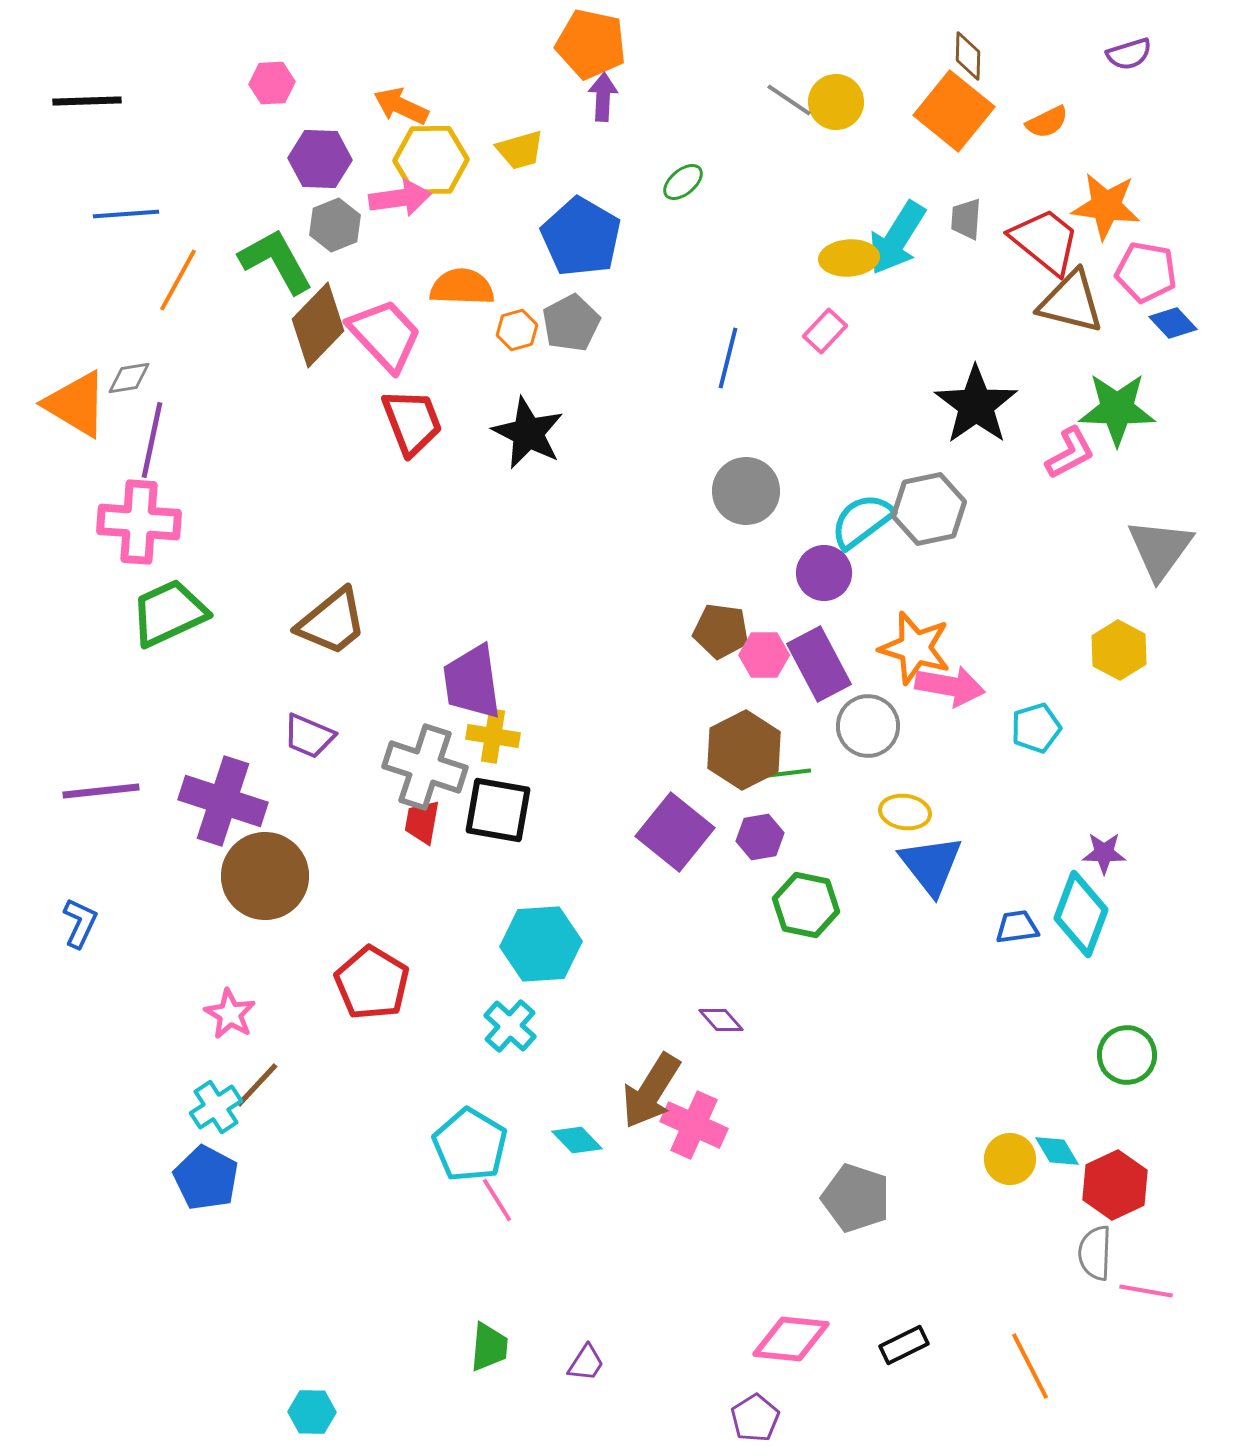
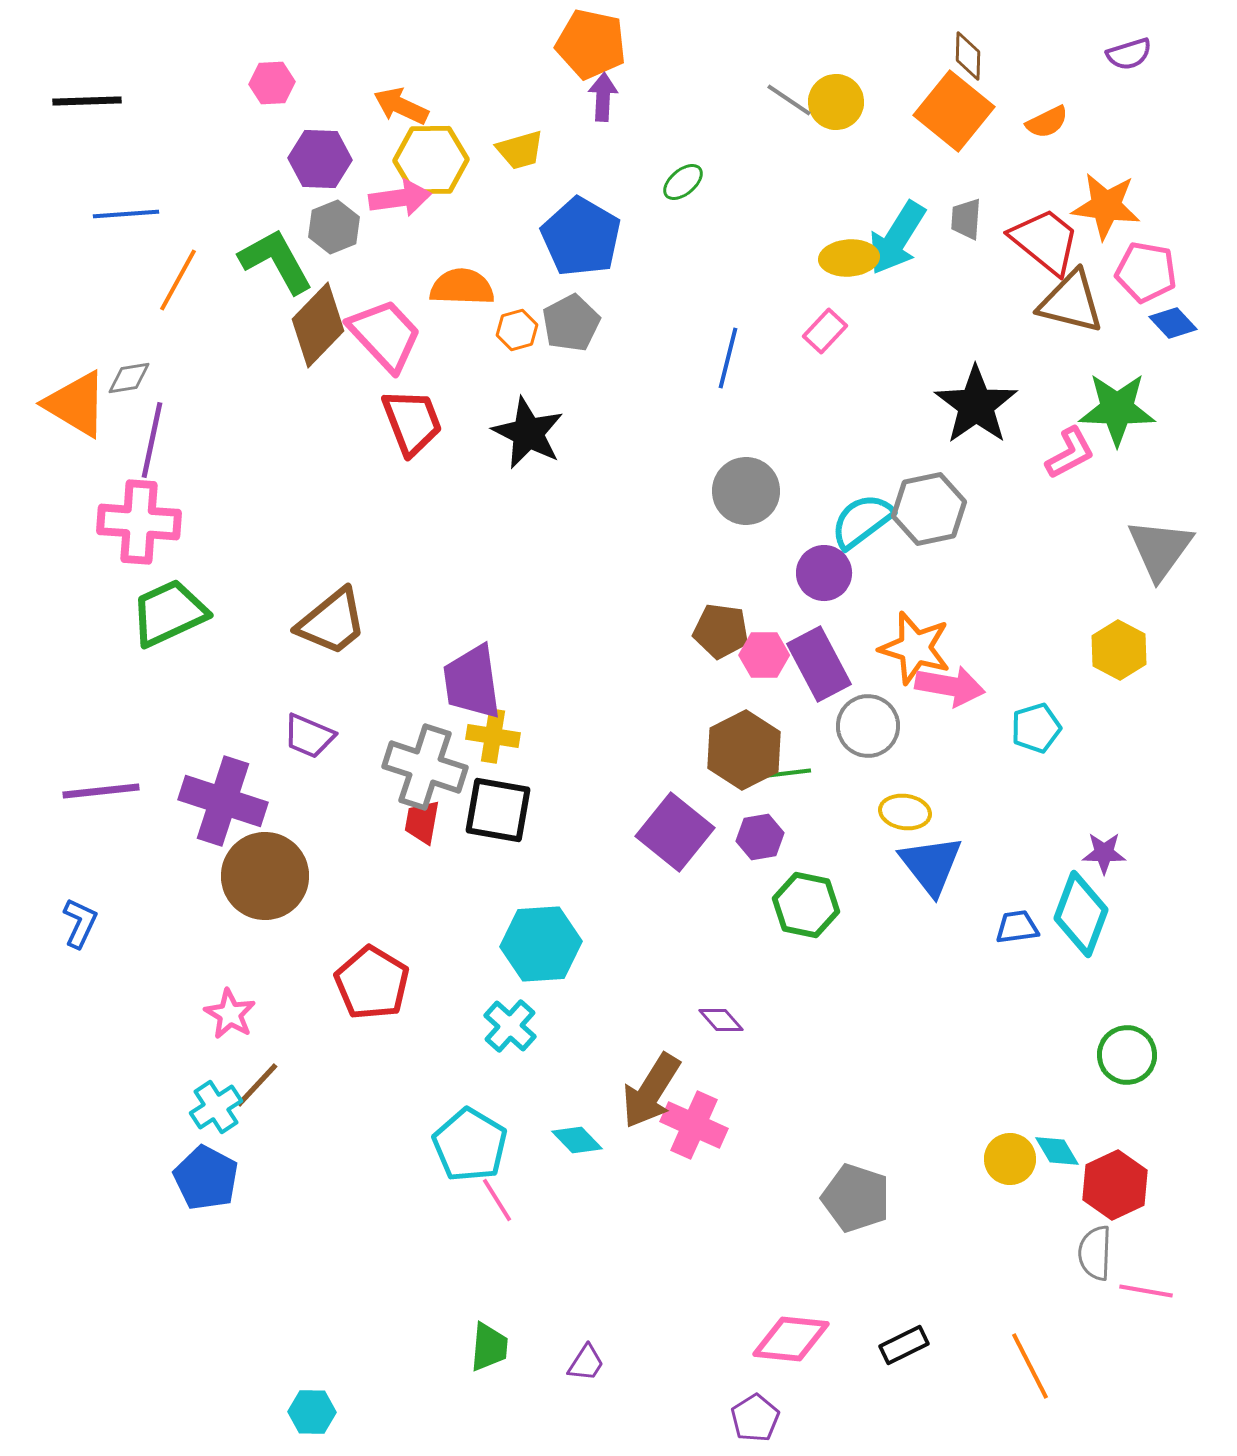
gray hexagon at (335, 225): moved 1 px left, 2 px down
